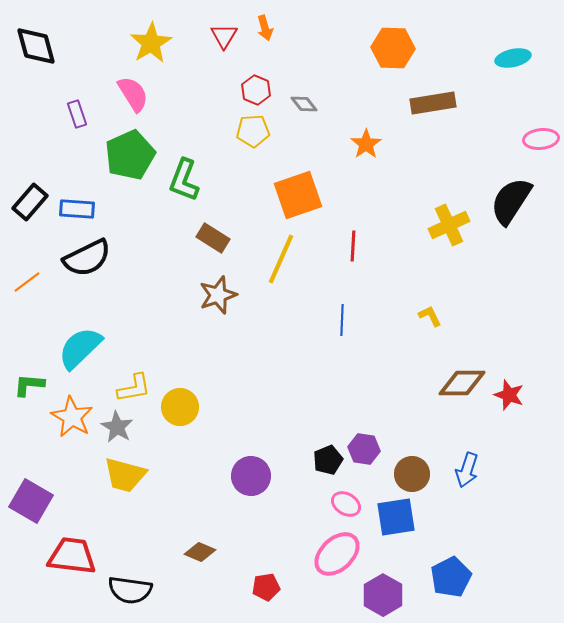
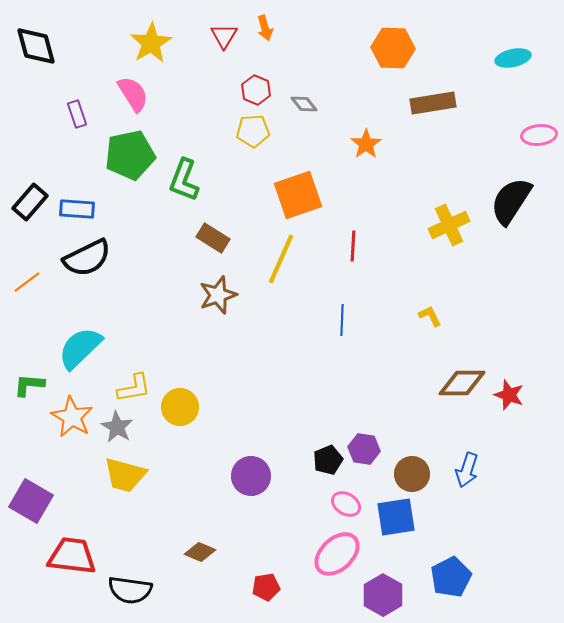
pink ellipse at (541, 139): moved 2 px left, 4 px up
green pentagon at (130, 155): rotated 12 degrees clockwise
